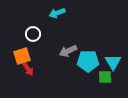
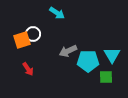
cyan arrow: rotated 126 degrees counterclockwise
orange square: moved 16 px up
cyan triangle: moved 1 px left, 7 px up
green square: moved 1 px right
